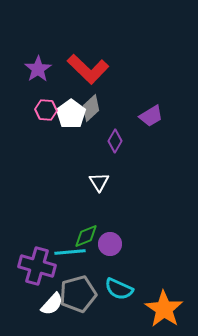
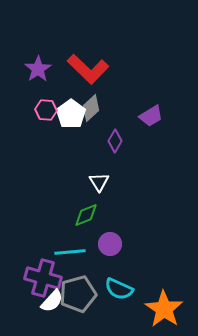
green diamond: moved 21 px up
purple cross: moved 6 px right, 12 px down
white semicircle: moved 3 px up
